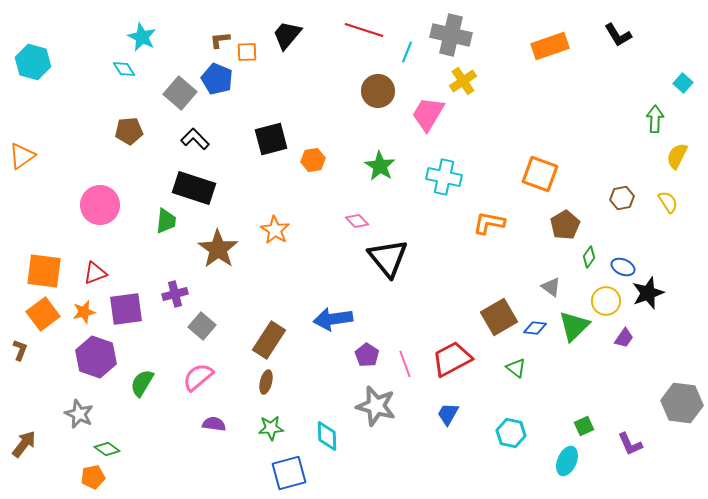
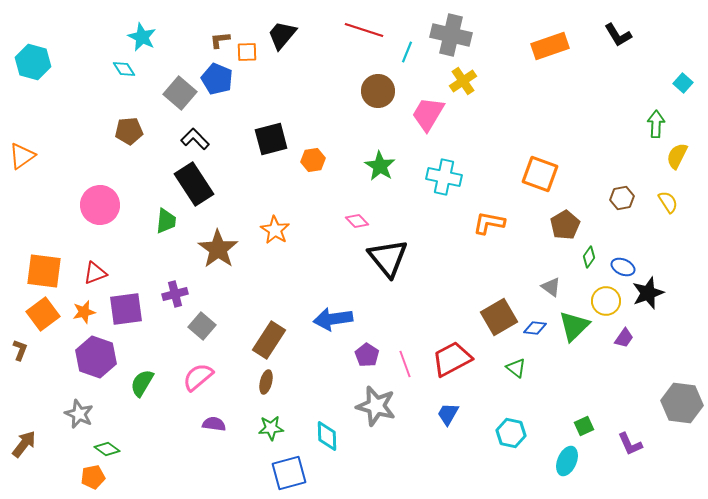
black trapezoid at (287, 35): moved 5 px left
green arrow at (655, 119): moved 1 px right, 5 px down
black rectangle at (194, 188): moved 4 px up; rotated 39 degrees clockwise
